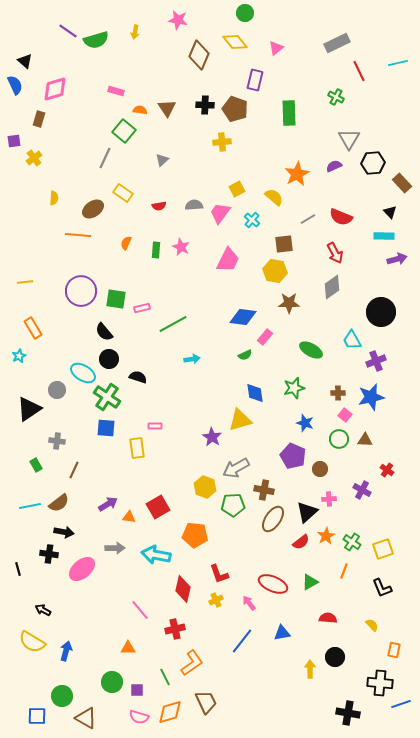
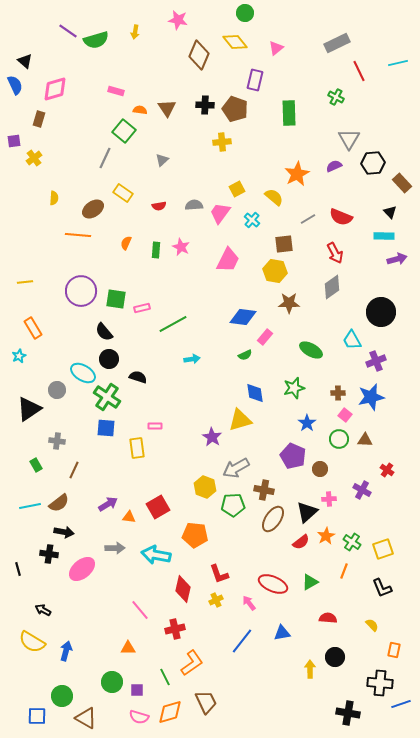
blue star at (305, 423): moved 2 px right; rotated 18 degrees clockwise
